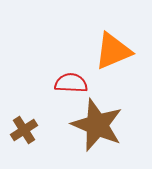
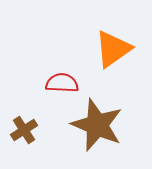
orange triangle: moved 2 px up; rotated 12 degrees counterclockwise
red semicircle: moved 9 px left
